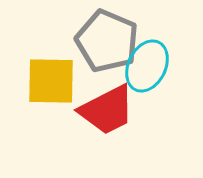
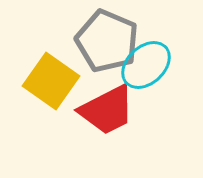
cyan ellipse: moved 1 px left, 1 px up; rotated 21 degrees clockwise
yellow square: rotated 34 degrees clockwise
